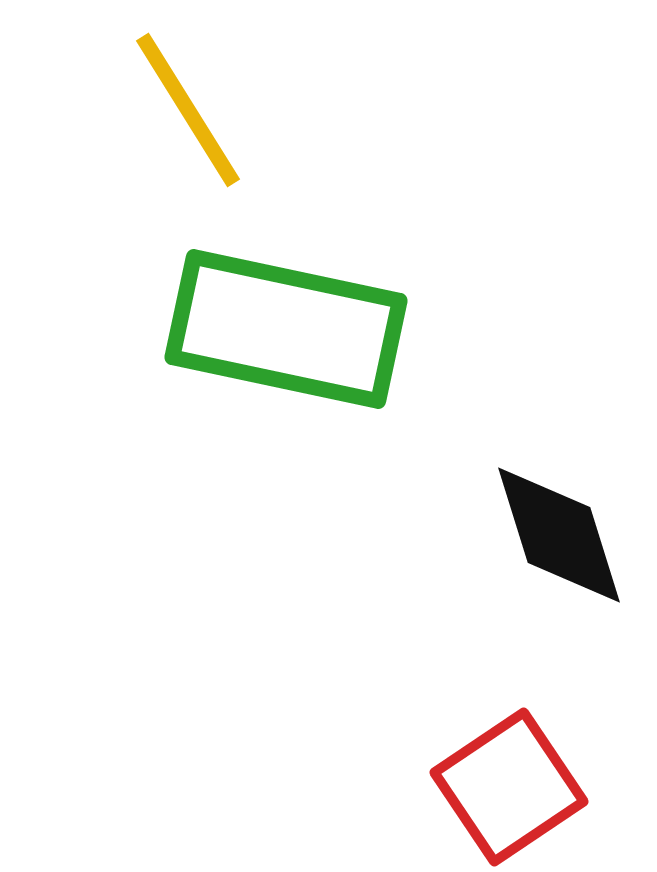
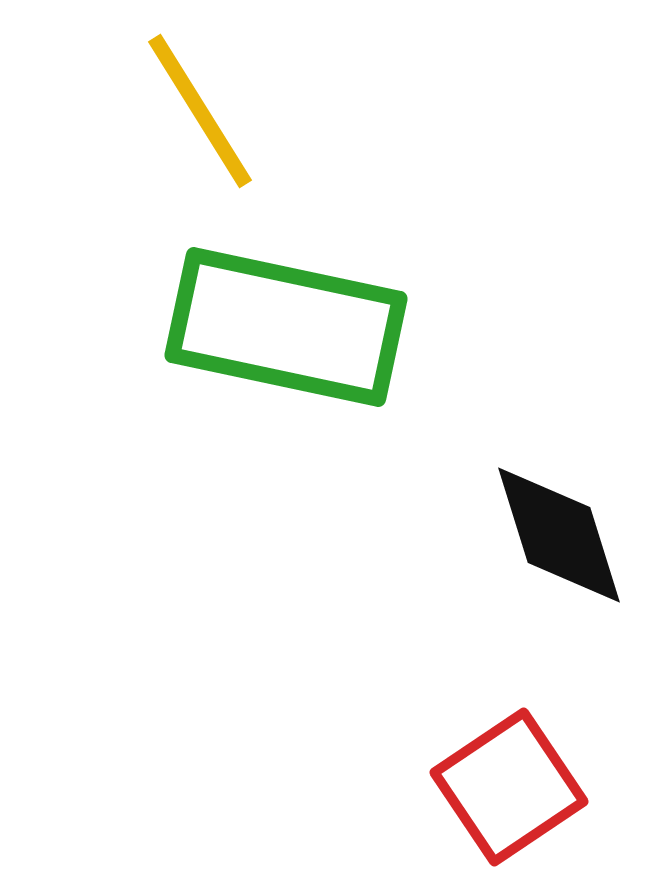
yellow line: moved 12 px right, 1 px down
green rectangle: moved 2 px up
